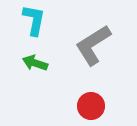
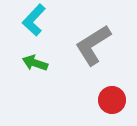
cyan L-shape: rotated 148 degrees counterclockwise
red circle: moved 21 px right, 6 px up
